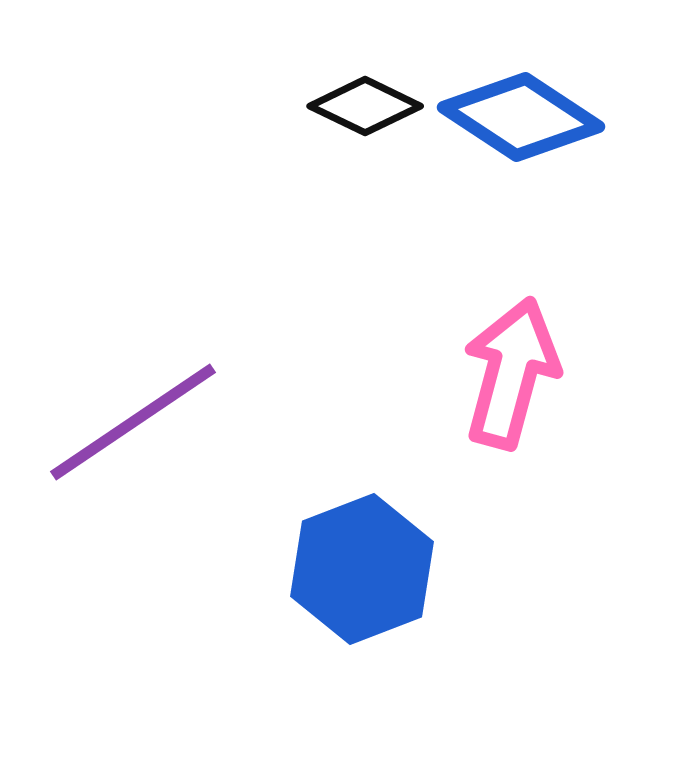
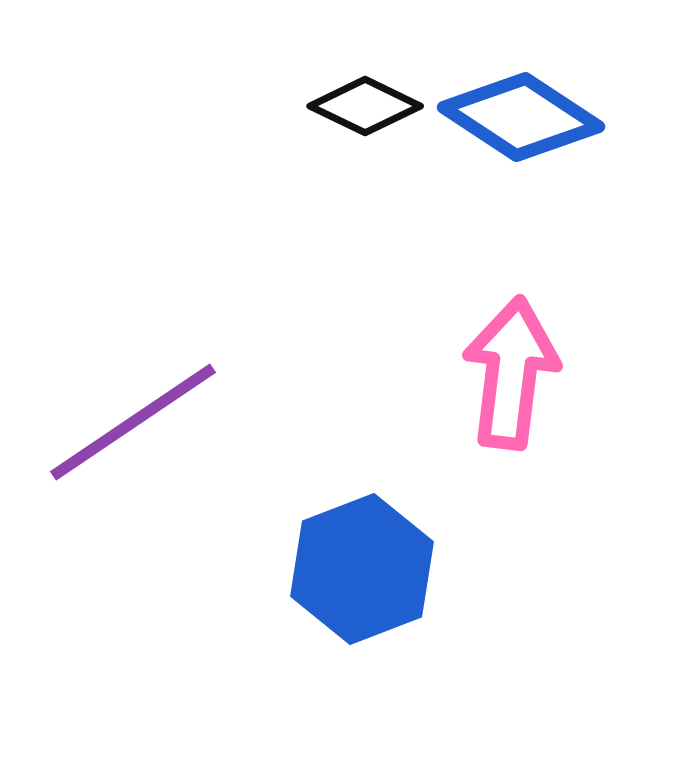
pink arrow: rotated 8 degrees counterclockwise
